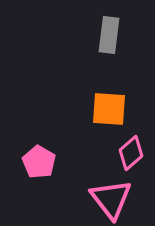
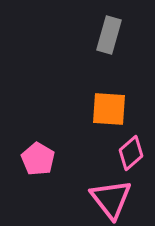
gray rectangle: rotated 9 degrees clockwise
pink pentagon: moved 1 px left, 3 px up
